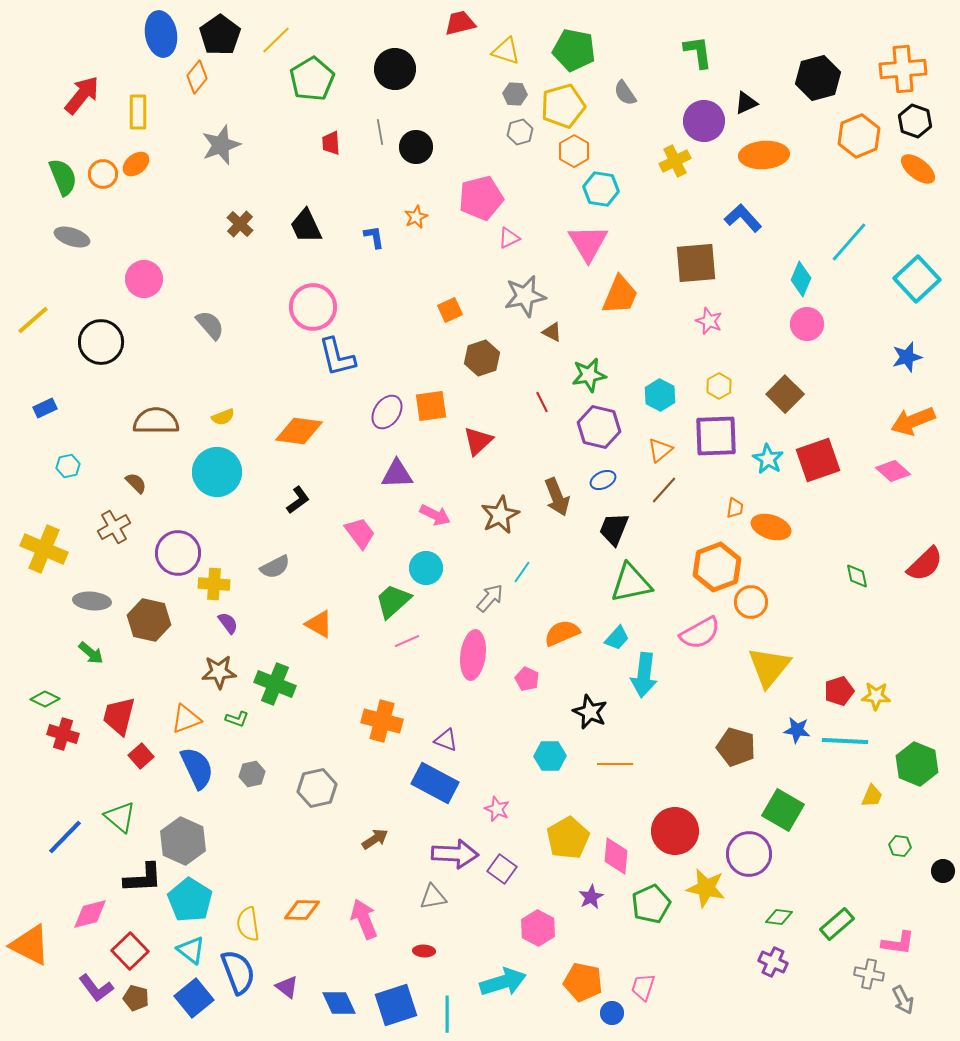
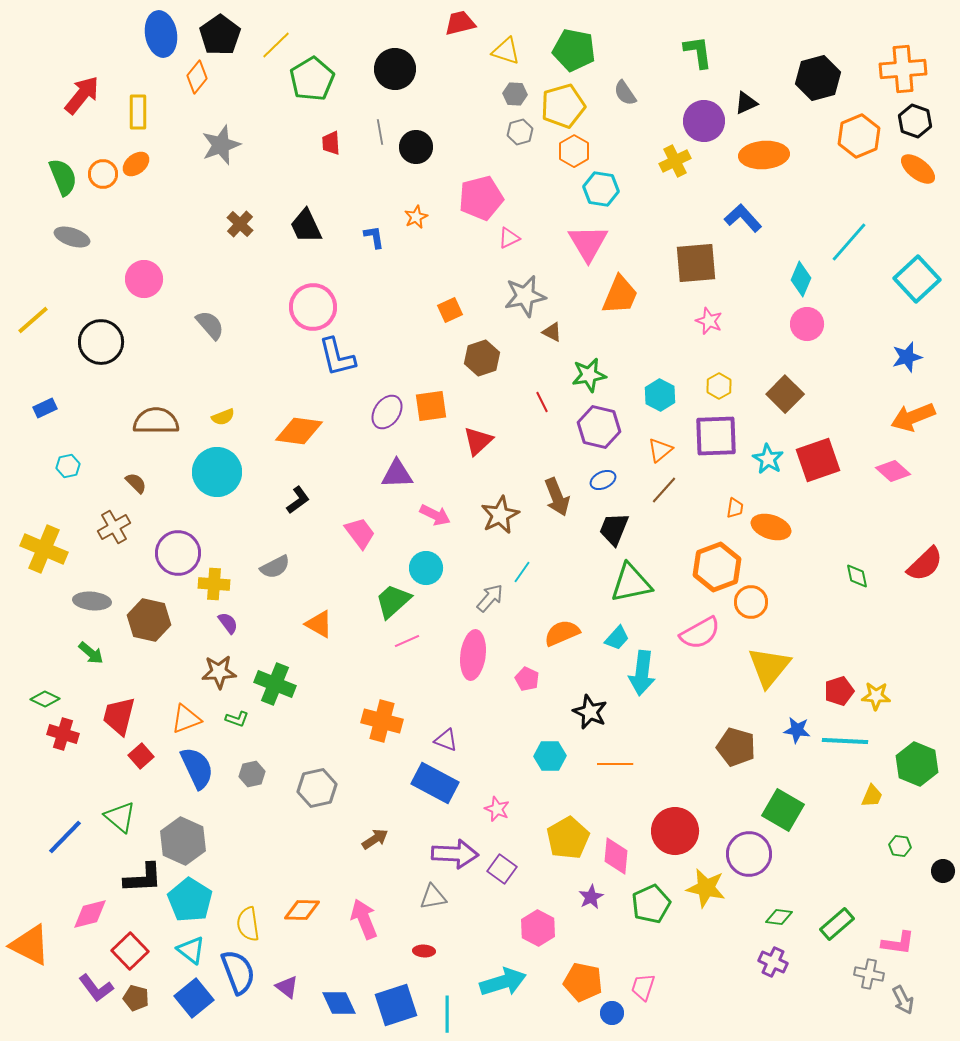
yellow line at (276, 40): moved 5 px down
orange arrow at (913, 421): moved 4 px up
cyan arrow at (644, 675): moved 2 px left, 2 px up
